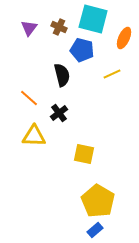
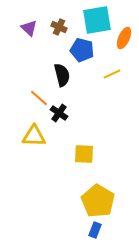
cyan square: moved 4 px right, 1 px down; rotated 24 degrees counterclockwise
purple triangle: rotated 24 degrees counterclockwise
orange line: moved 10 px right
black cross: rotated 18 degrees counterclockwise
yellow square: rotated 10 degrees counterclockwise
blue rectangle: rotated 28 degrees counterclockwise
